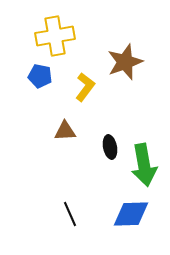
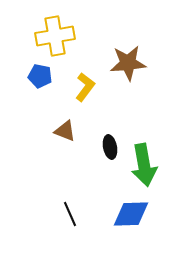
brown star: moved 3 px right, 1 px down; rotated 15 degrees clockwise
brown triangle: rotated 25 degrees clockwise
